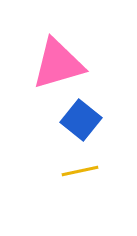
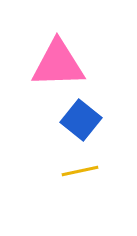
pink triangle: rotated 14 degrees clockwise
